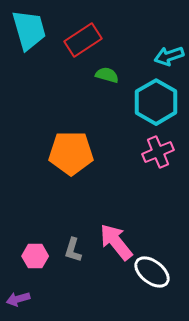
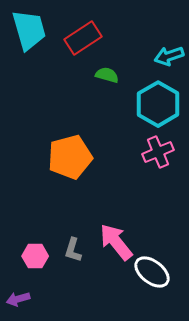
red rectangle: moved 2 px up
cyan hexagon: moved 2 px right, 2 px down
orange pentagon: moved 1 px left, 4 px down; rotated 15 degrees counterclockwise
